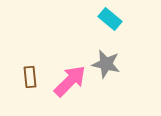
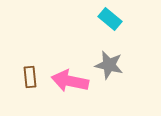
gray star: moved 3 px right, 1 px down
pink arrow: rotated 123 degrees counterclockwise
